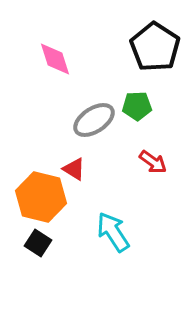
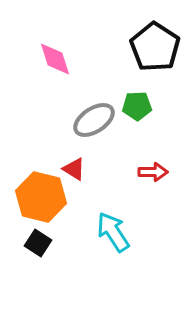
red arrow: moved 10 px down; rotated 36 degrees counterclockwise
